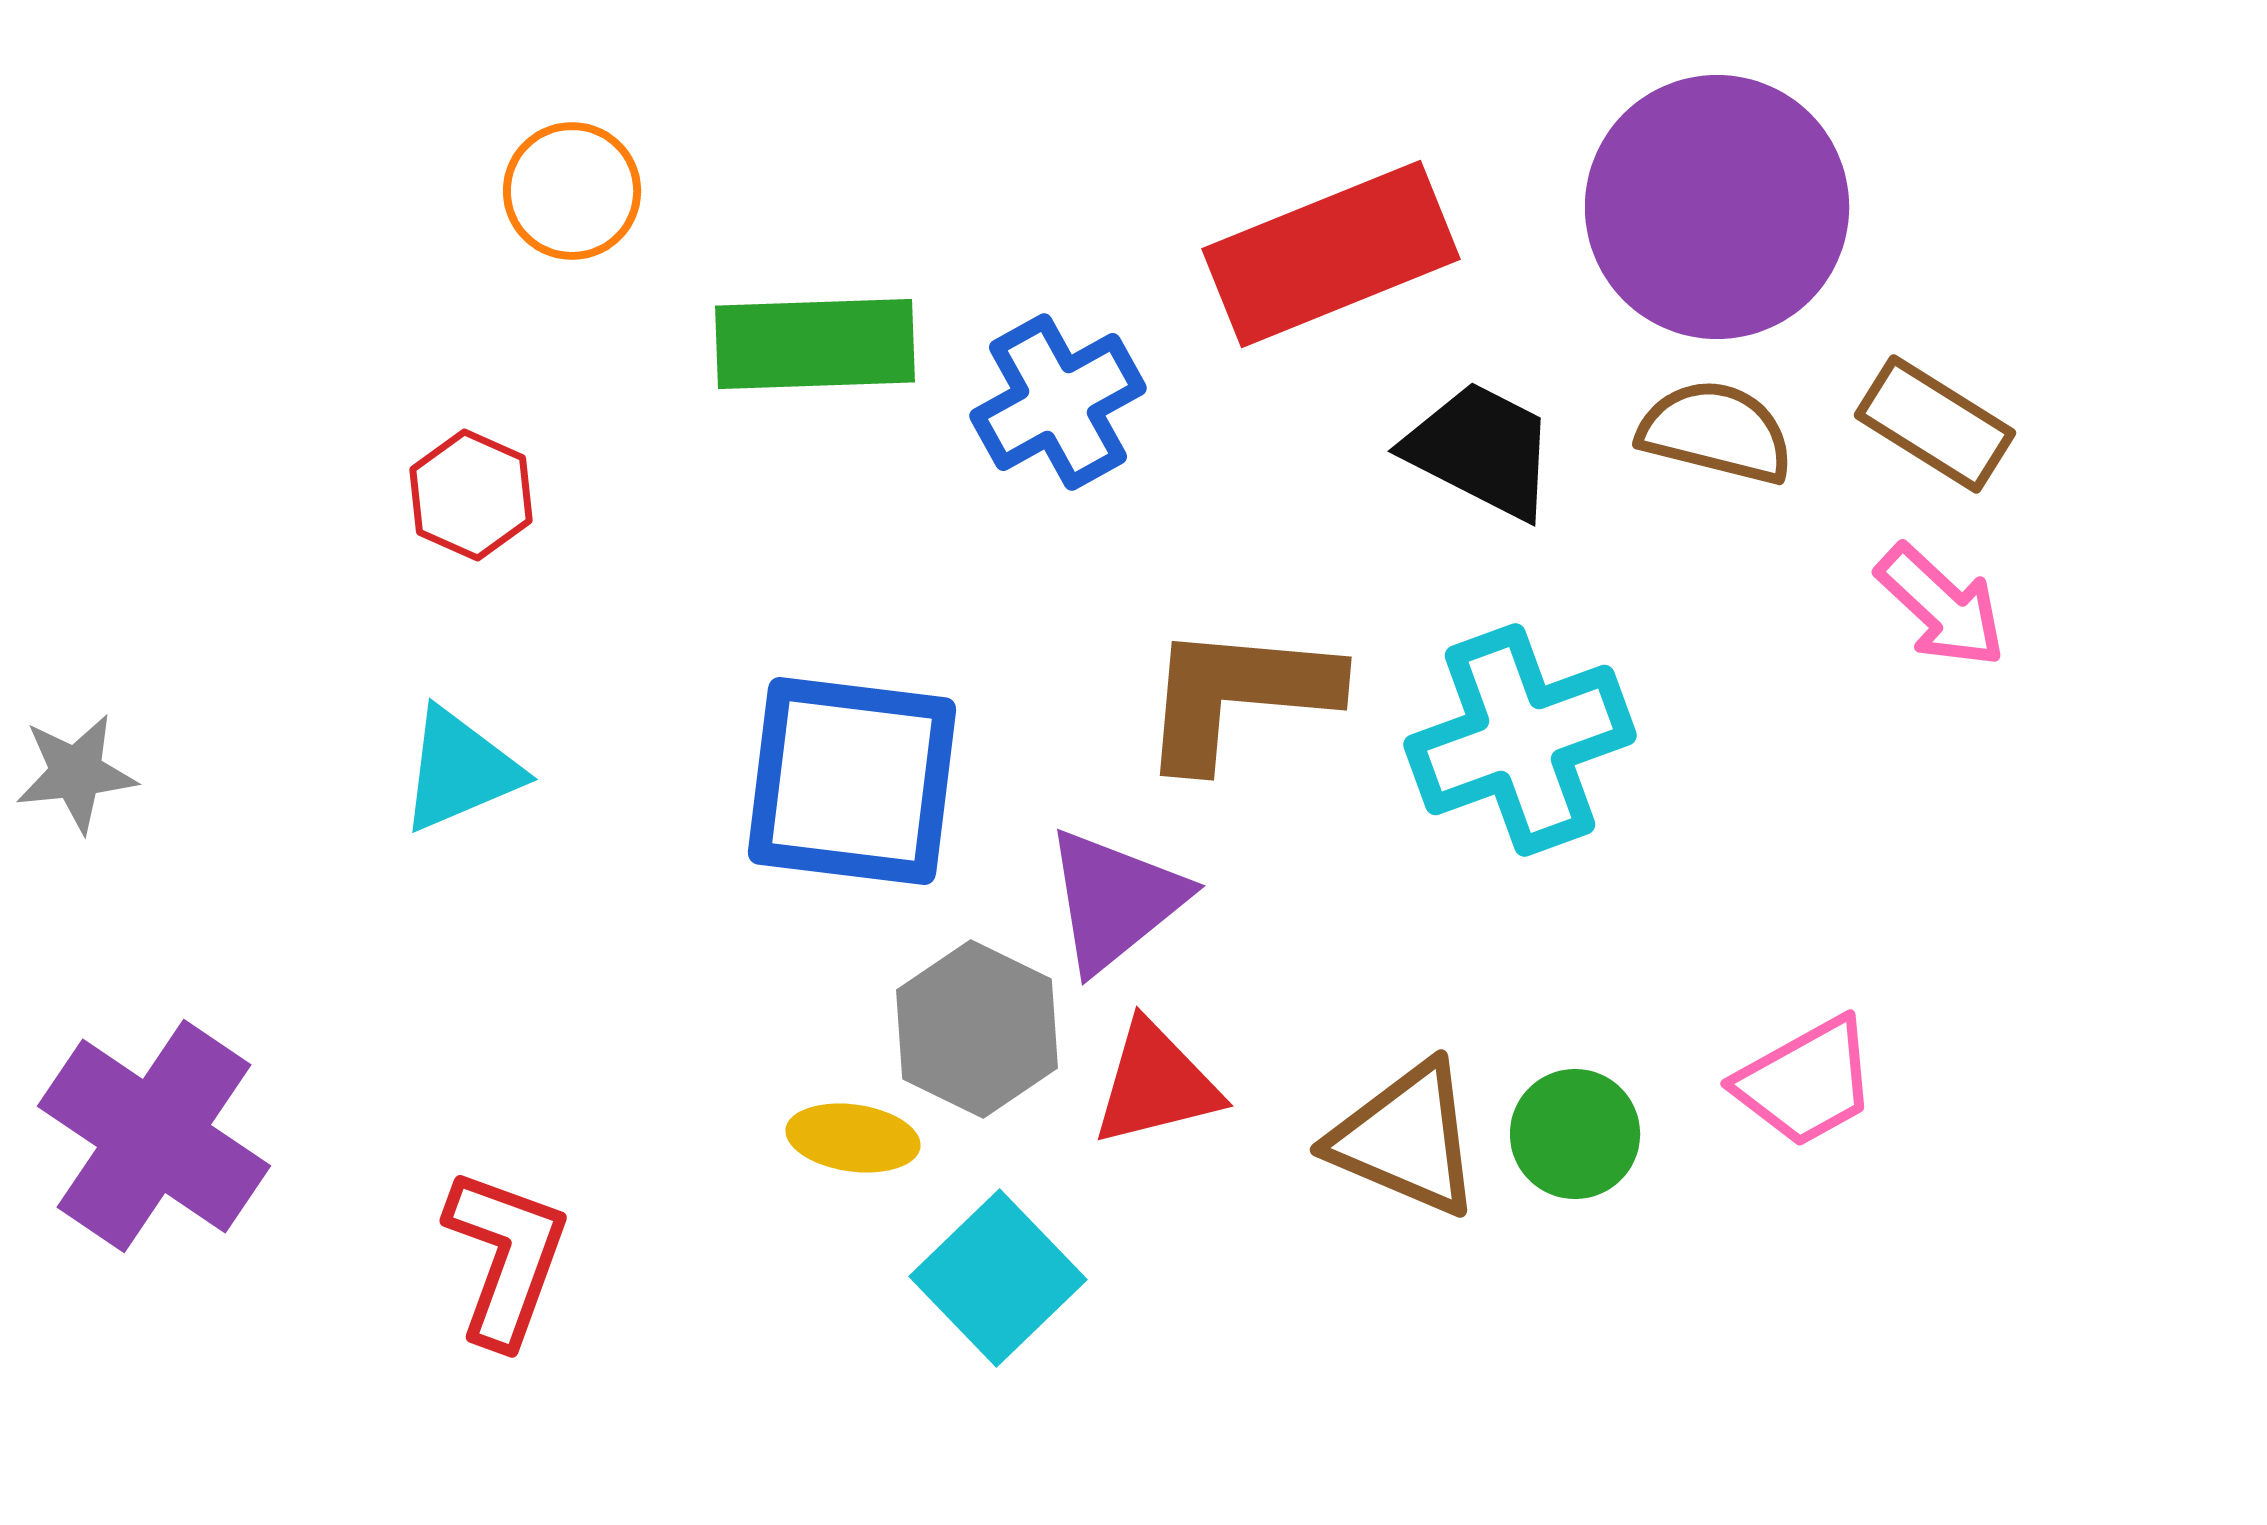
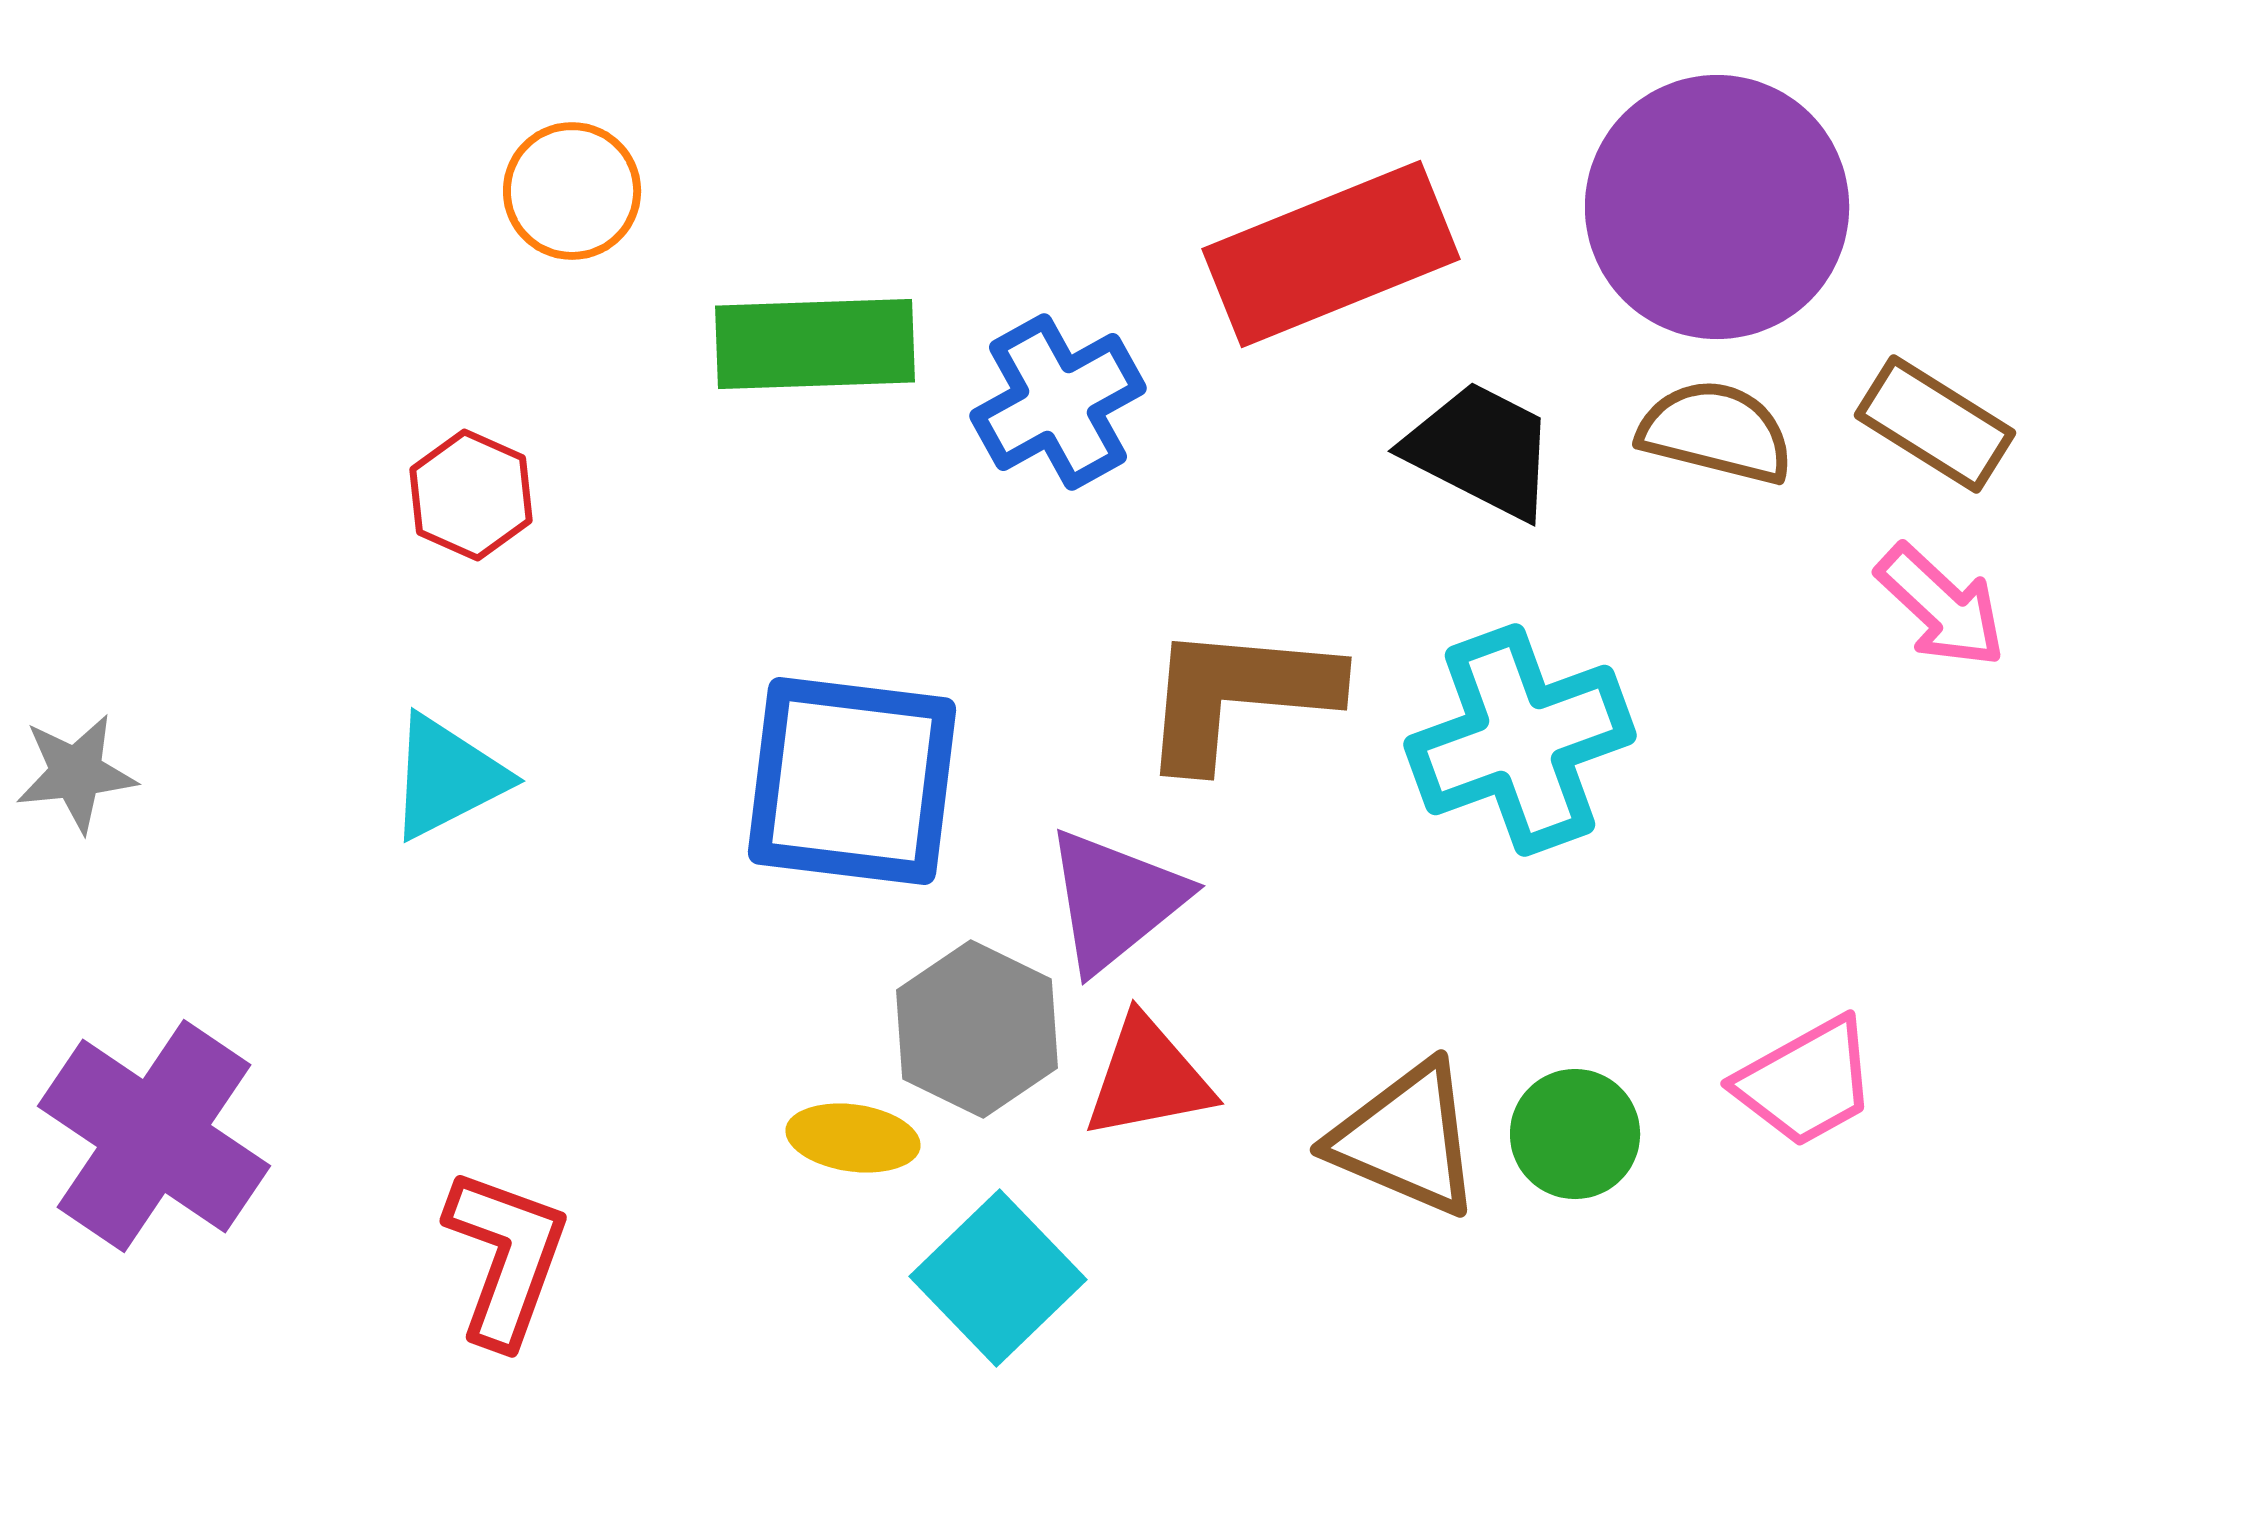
cyan triangle: moved 13 px left, 7 px down; rotated 4 degrees counterclockwise
red triangle: moved 8 px left, 6 px up; rotated 3 degrees clockwise
